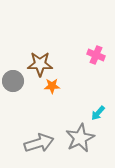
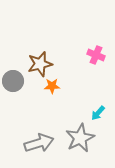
brown star: rotated 15 degrees counterclockwise
